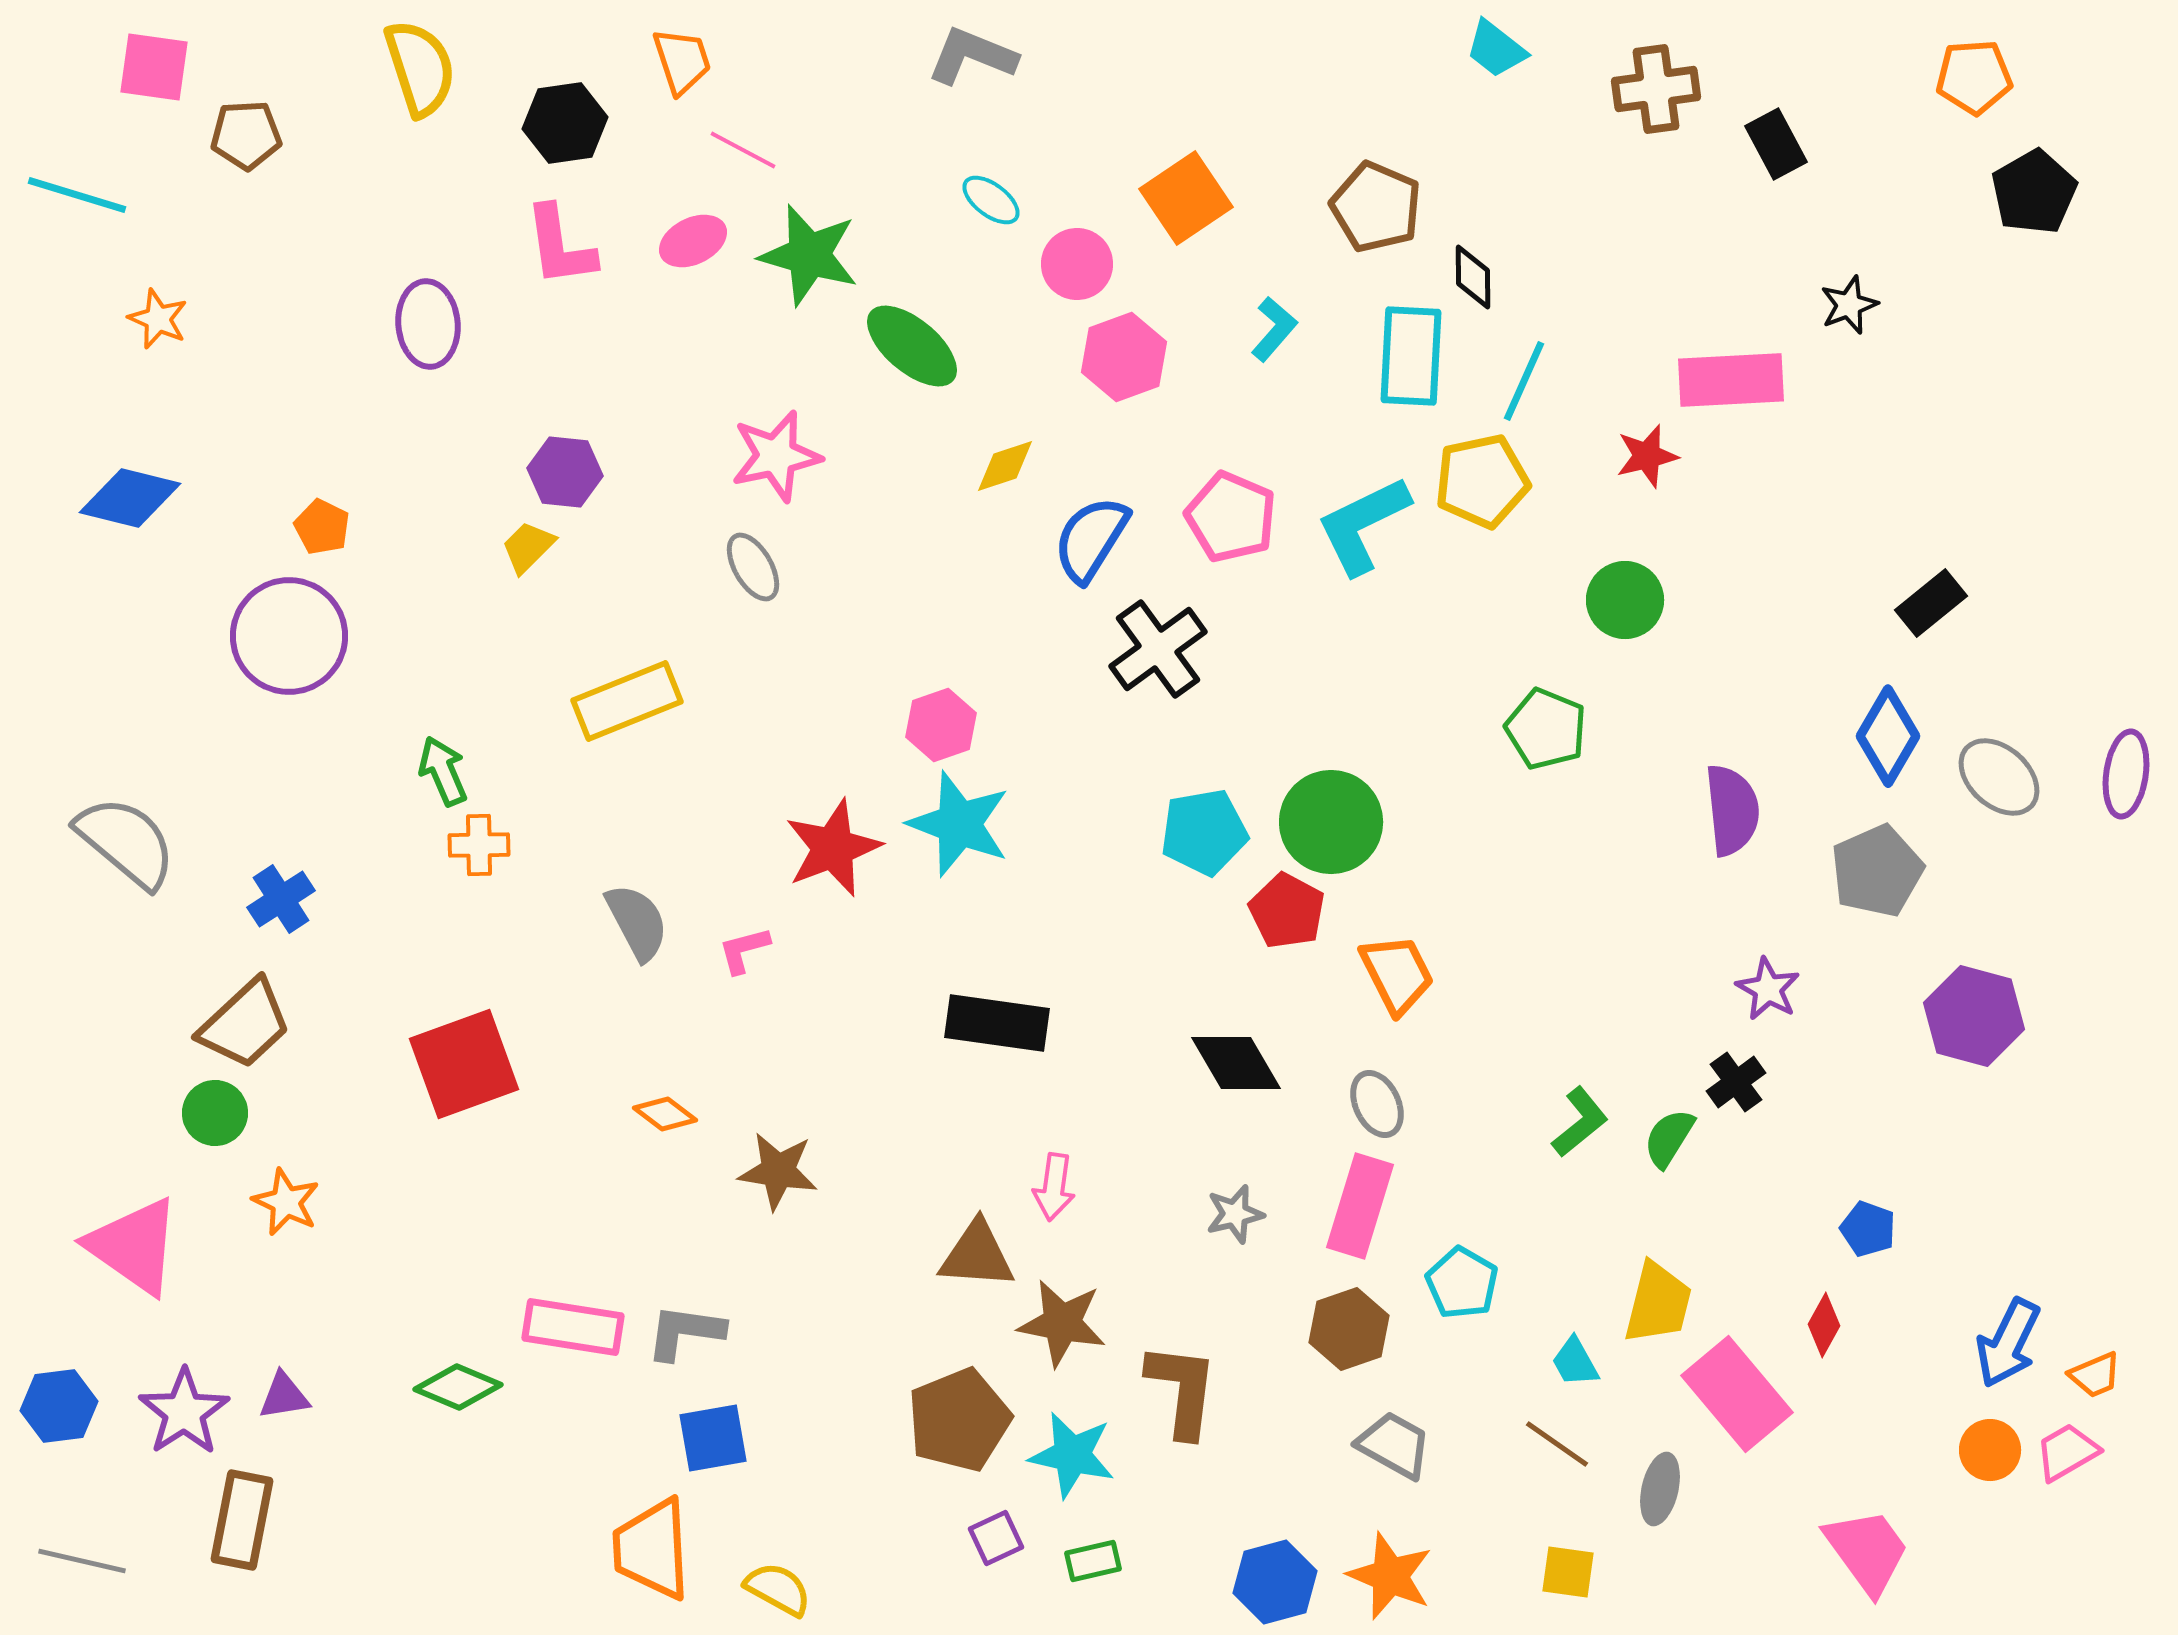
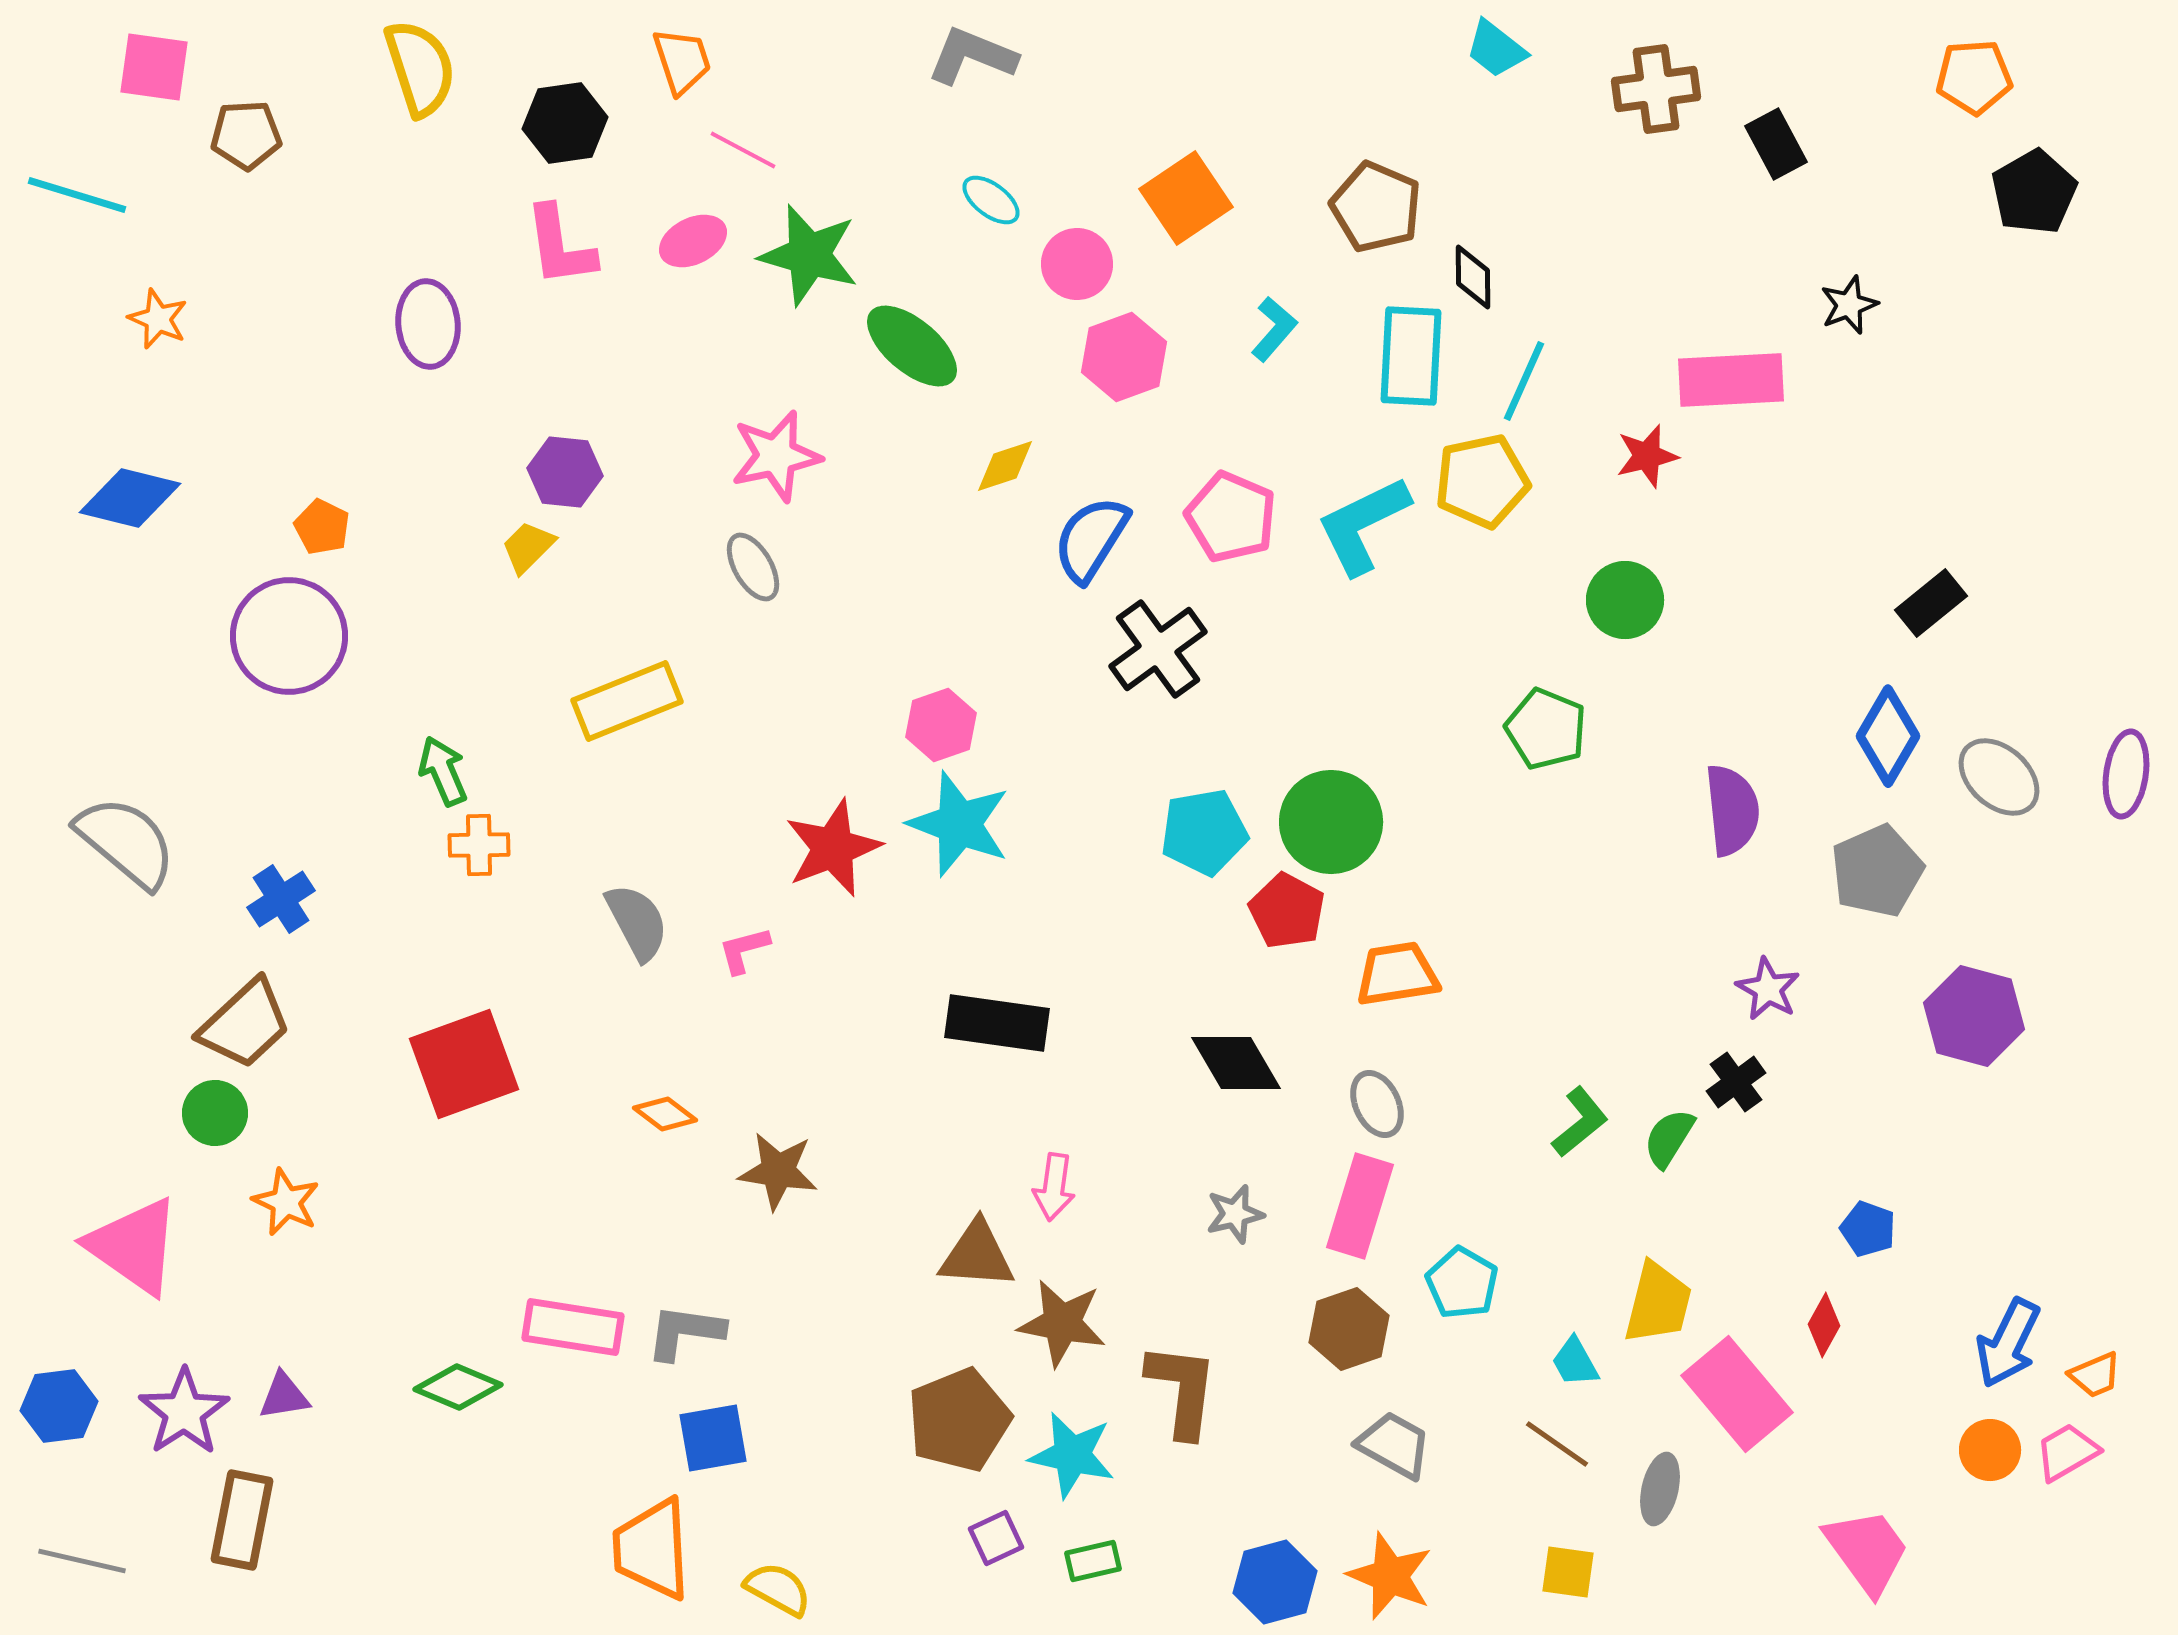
orange trapezoid at (1397, 974): rotated 72 degrees counterclockwise
